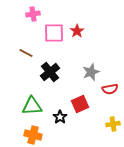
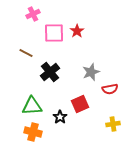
pink cross: rotated 16 degrees counterclockwise
orange cross: moved 3 px up
